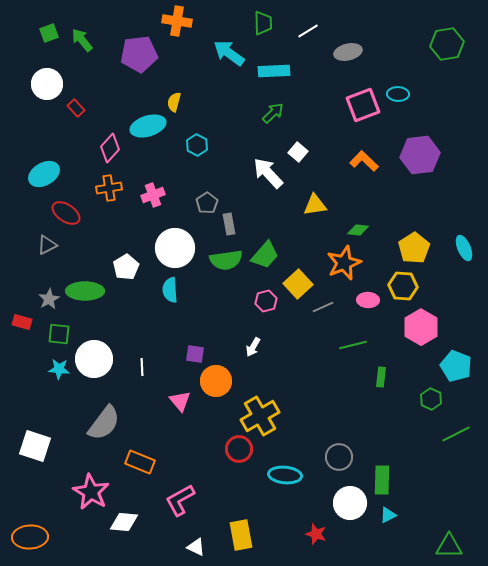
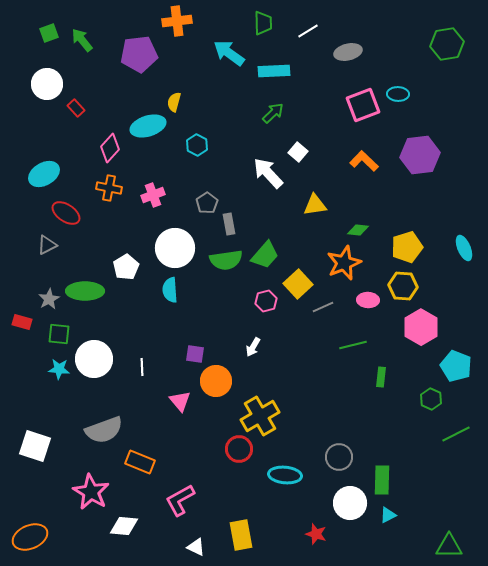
orange cross at (177, 21): rotated 16 degrees counterclockwise
orange cross at (109, 188): rotated 20 degrees clockwise
yellow pentagon at (414, 248): moved 7 px left, 1 px up; rotated 16 degrees clockwise
gray semicircle at (104, 423): moved 7 px down; rotated 33 degrees clockwise
white diamond at (124, 522): moved 4 px down
orange ellipse at (30, 537): rotated 20 degrees counterclockwise
